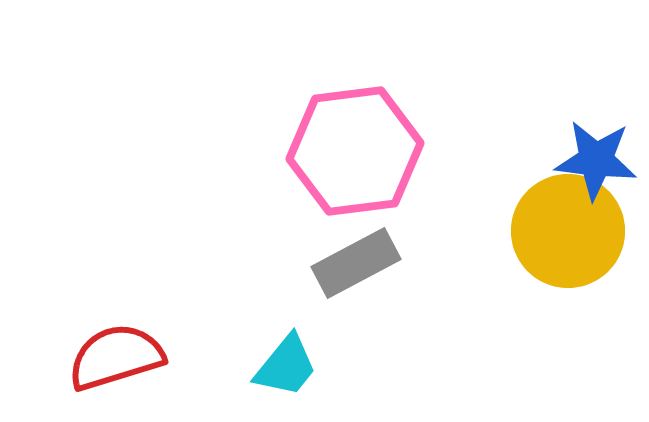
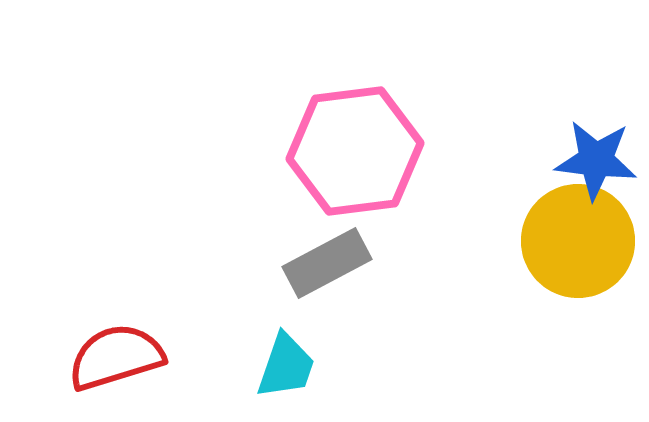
yellow circle: moved 10 px right, 10 px down
gray rectangle: moved 29 px left
cyan trapezoid: rotated 20 degrees counterclockwise
